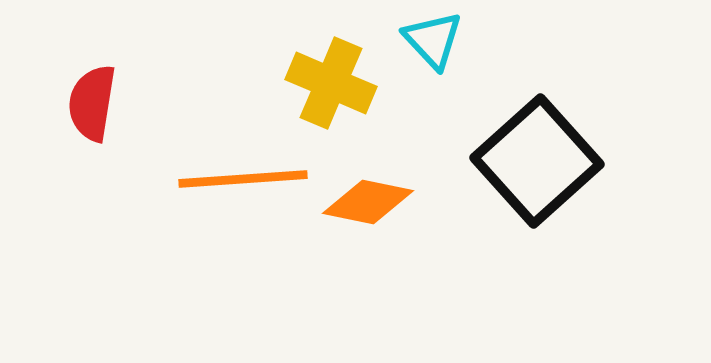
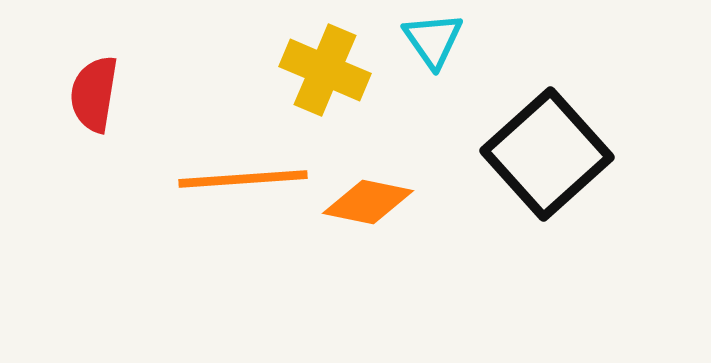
cyan triangle: rotated 8 degrees clockwise
yellow cross: moved 6 px left, 13 px up
red semicircle: moved 2 px right, 9 px up
black square: moved 10 px right, 7 px up
